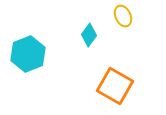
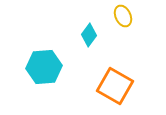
cyan hexagon: moved 16 px right, 13 px down; rotated 16 degrees clockwise
